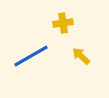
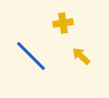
blue line: rotated 75 degrees clockwise
